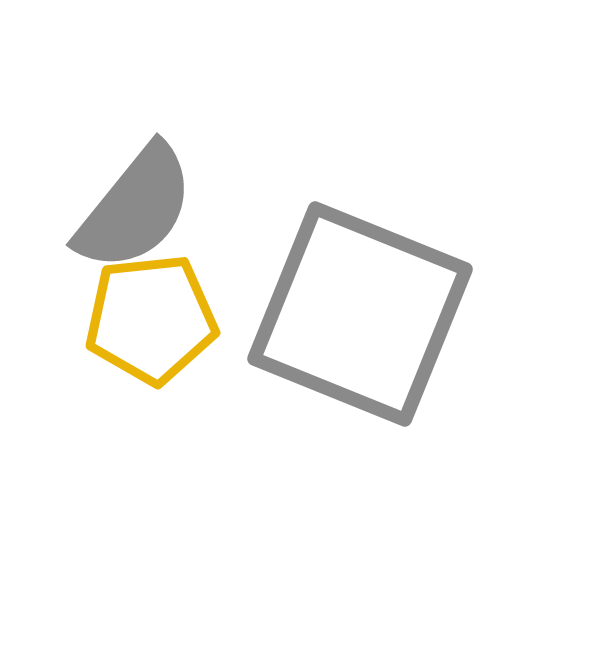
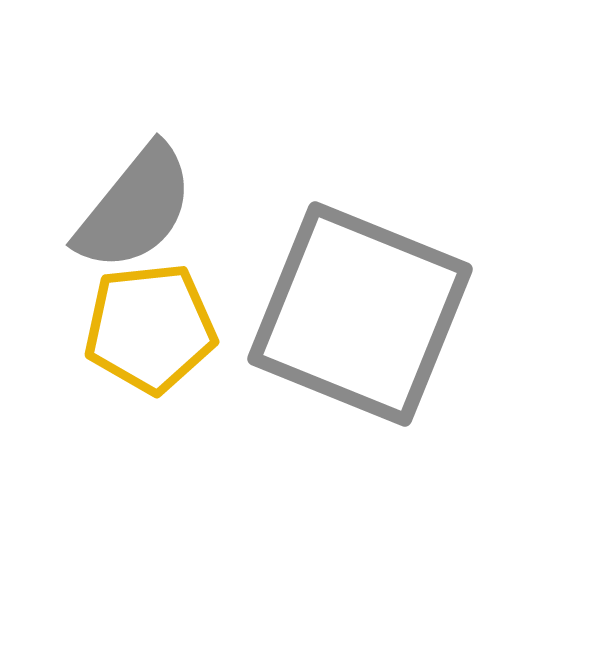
yellow pentagon: moved 1 px left, 9 px down
